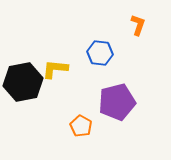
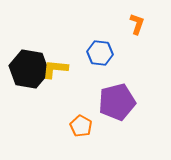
orange L-shape: moved 1 px left, 1 px up
black hexagon: moved 6 px right, 13 px up; rotated 21 degrees clockwise
